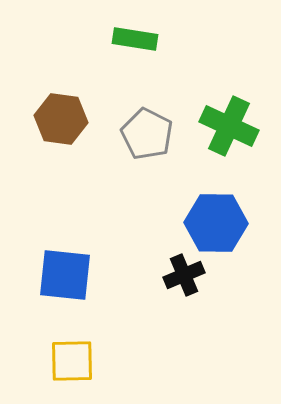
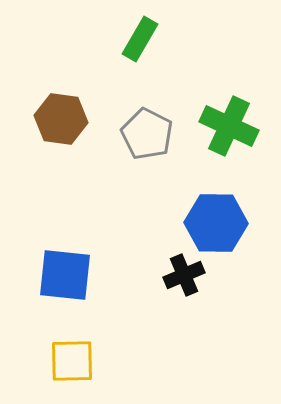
green rectangle: moved 5 px right; rotated 69 degrees counterclockwise
